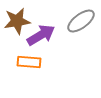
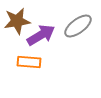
gray ellipse: moved 3 px left, 5 px down
